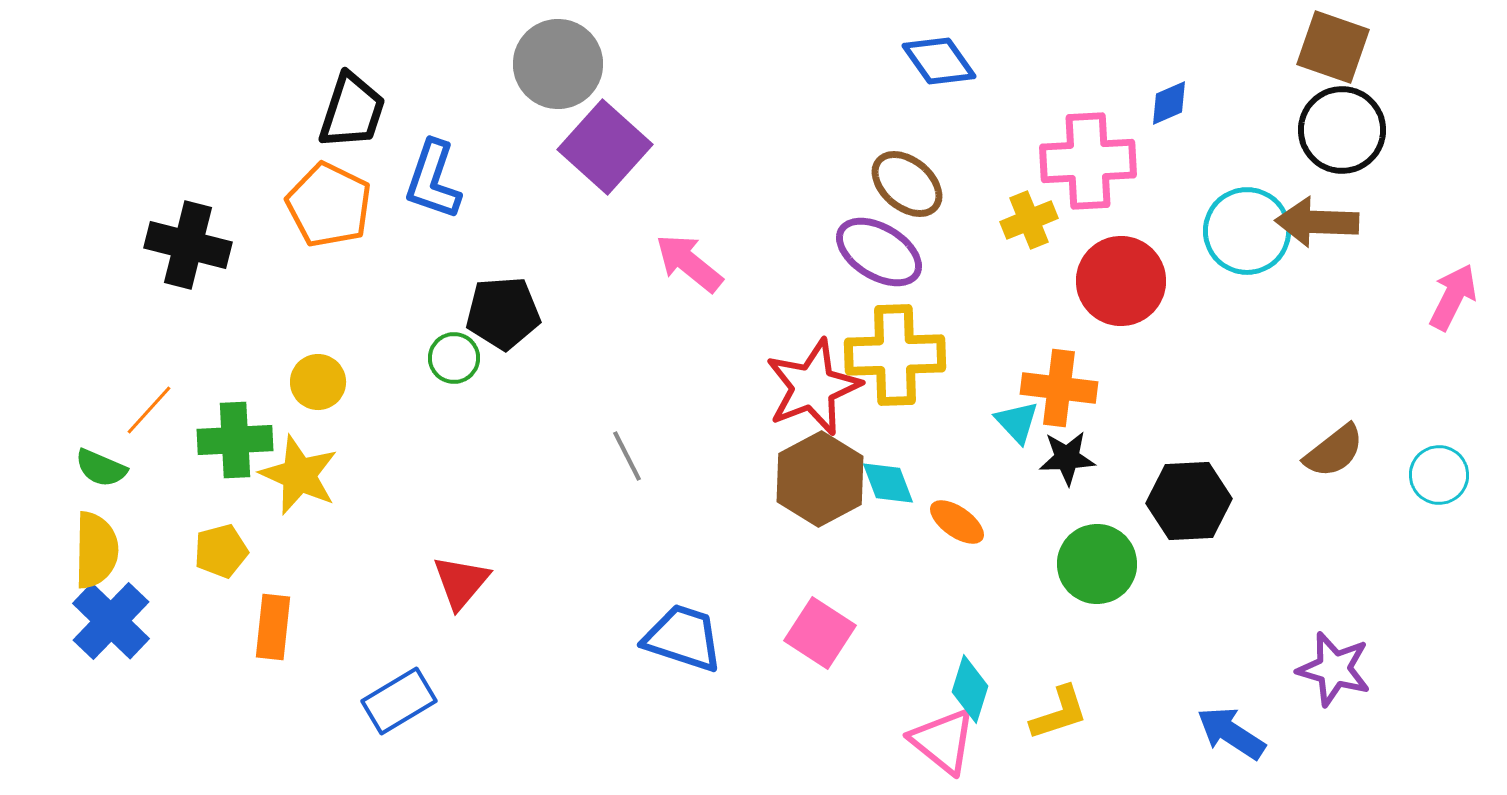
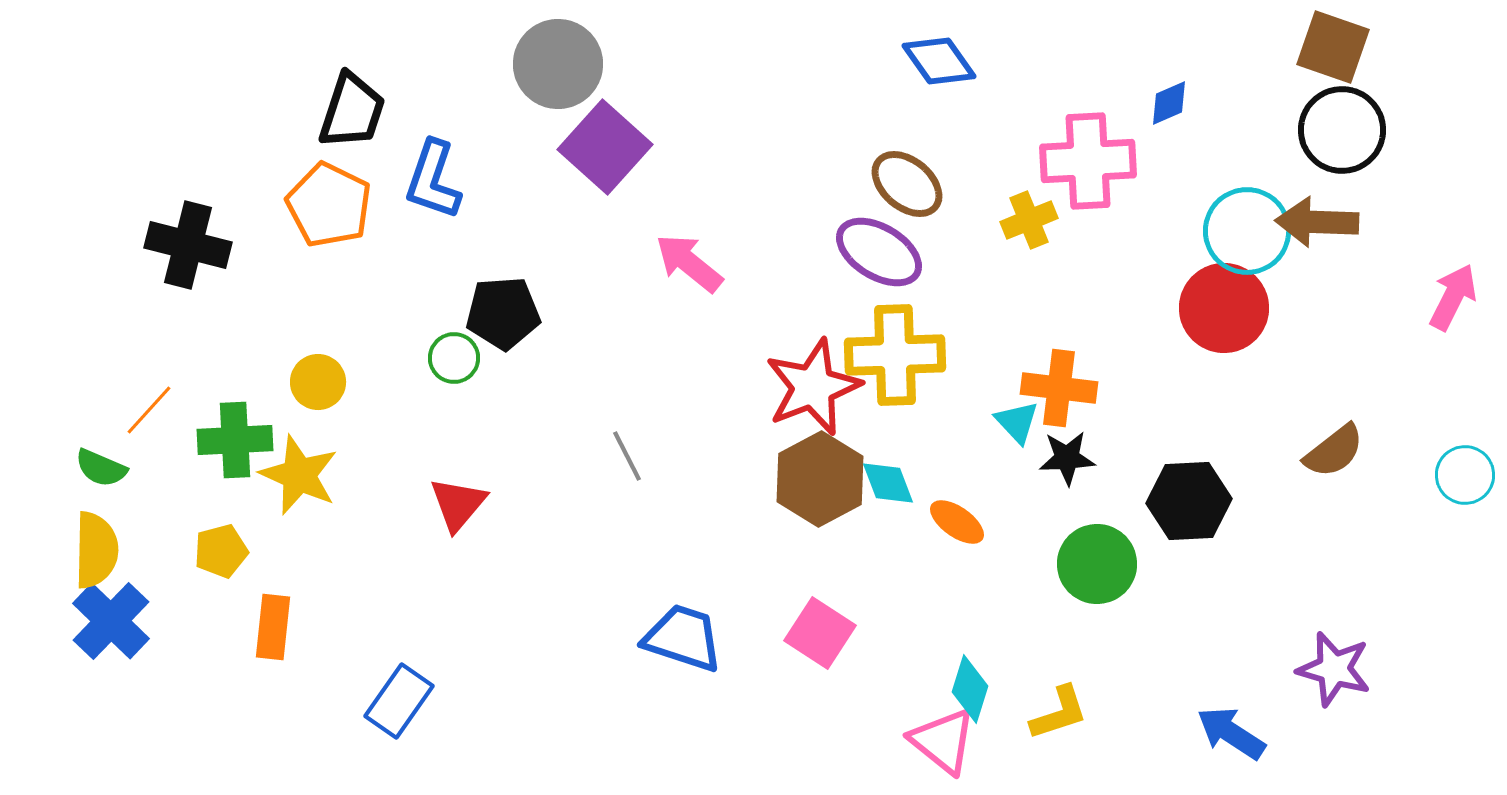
red circle at (1121, 281): moved 103 px right, 27 px down
cyan circle at (1439, 475): moved 26 px right
red triangle at (461, 582): moved 3 px left, 78 px up
blue rectangle at (399, 701): rotated 24 degrees counterclockwise
